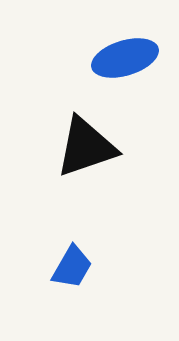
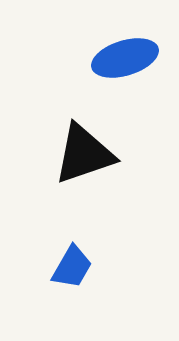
black triangle: moved 2 px left, 7 px down
